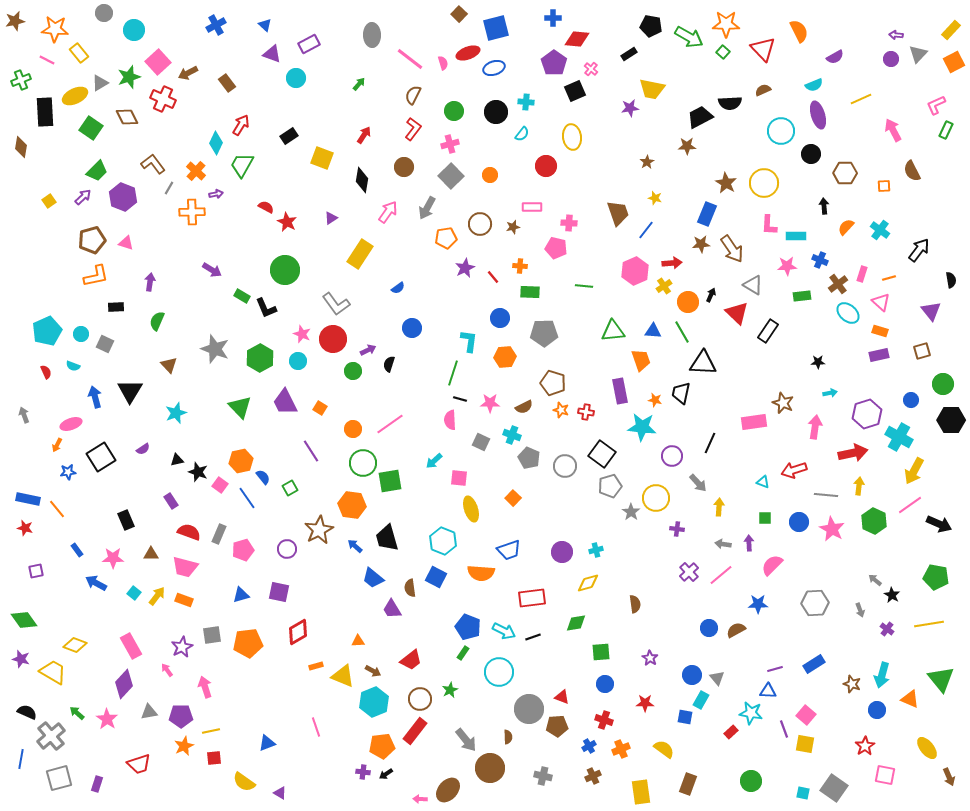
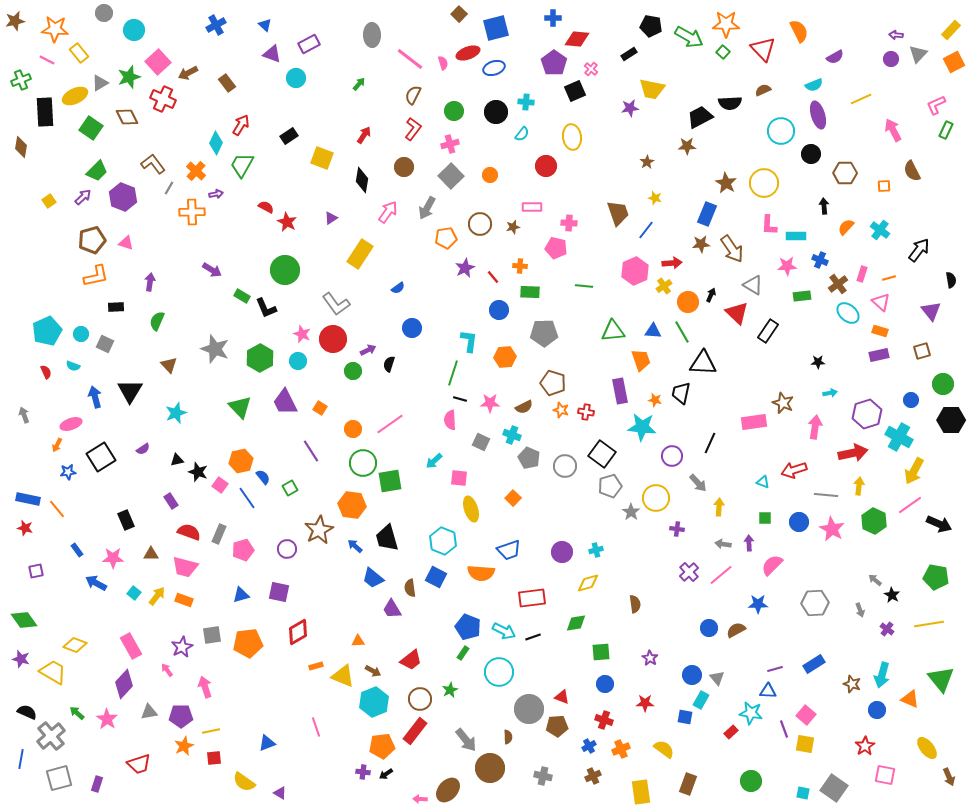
blue circle at (500, 318): moved 1 px left, 8 px up
